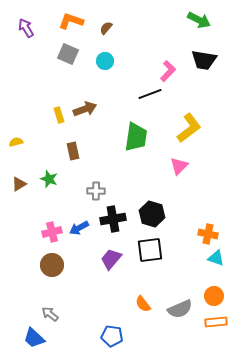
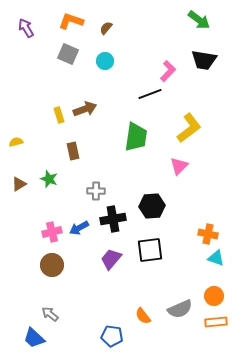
green arrow: rotated 10 degrees clockwise
black hexagon: moved 8 px up; rotated 20 degrees counterclockwise
orange semicircle: moved 12 px down
